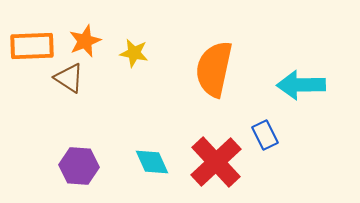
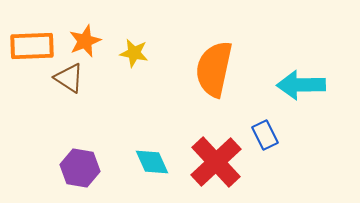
purple hexagon: moved 1 px right, 2 px down; rotated 6 degrees clockwise
